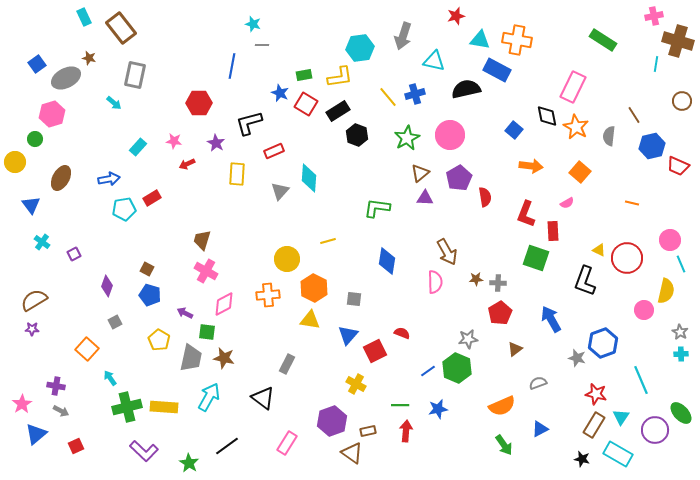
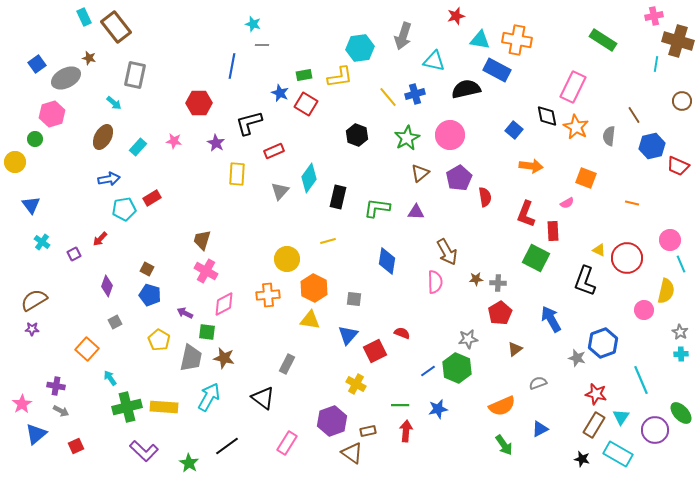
brown rectangle at (121, 28): moved 5 px left, 1 px up
black rectangle at (338, 111): moved 86 px down; rotated 45 degrees counterclockwise
red arrow at (187, 164): moved 87 px left, 75 px down; rotated 21 degrees counterclockwise
orange square at (580, 172): moved 6 px right, 6 px down; rotated 20 degrees counterclockwise
brown ellipse at (61, 178): moved 42 px right, 41 px up
cyan diamond at (309, 178): rotated 32 degrees clockwise
purple triangle at (425, 198): moved 9 px left, 14 px down
green square at (536, 258): rotated 8 degrees clockwise
